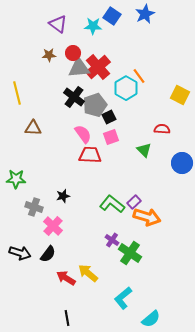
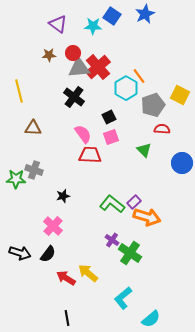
yellow line: moved 2 px right, 2 px up
gray pentagon: moved 58 px right
gray cross: moved 37 px up
